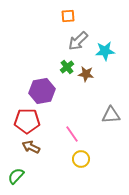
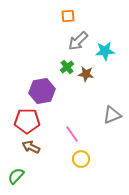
gray triangle: moved 1 px right; rotated 18 degrees counterclockwise
